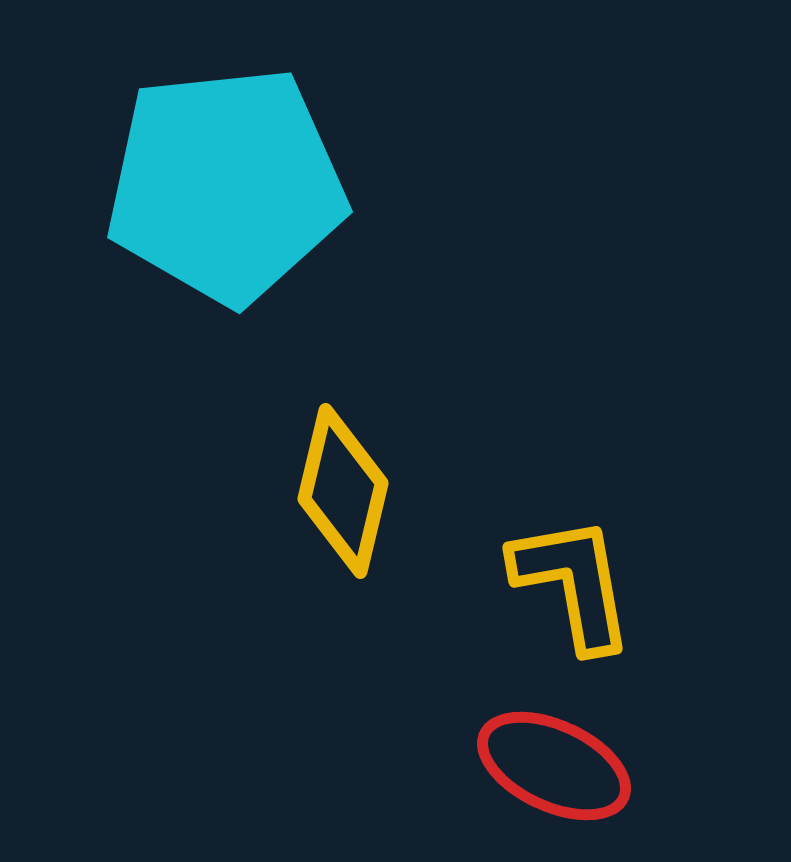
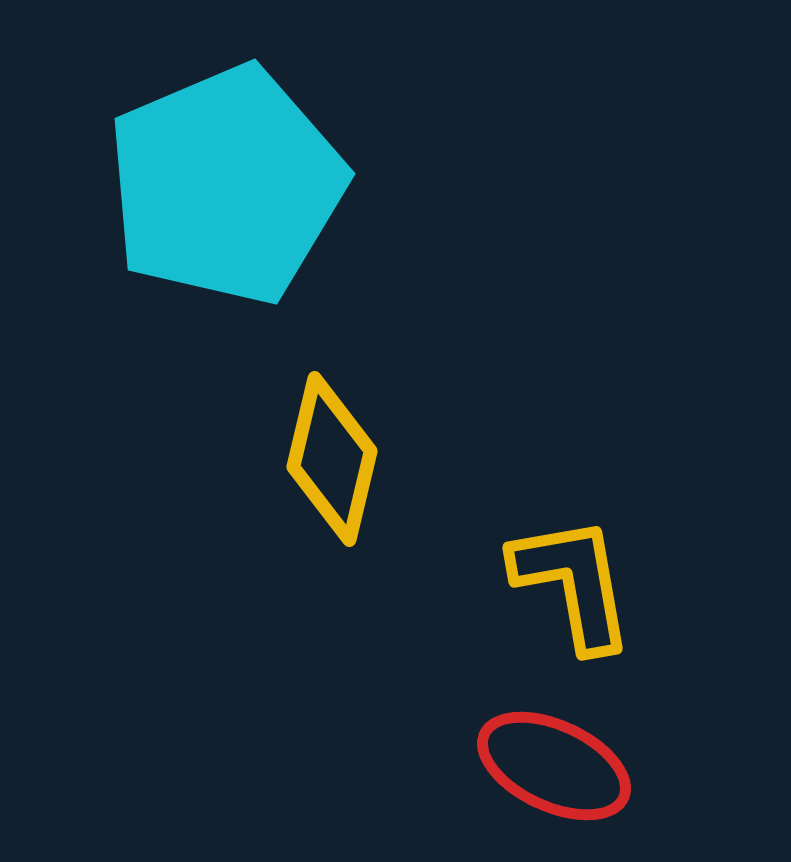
cyan pentagon: rotated 17 degrees counterclockwise
yellow diamond: moved 11 px left, 32 px up
